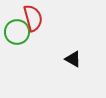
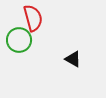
green circle: moved 2 px right, 8 px down
